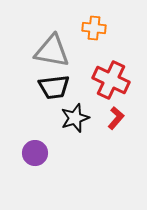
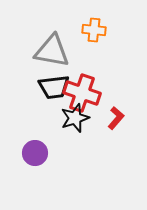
orange cross: moved 2 px down
red cross: moved 29 px left, 13 px down; rotated 6 degrees counterclockwise
